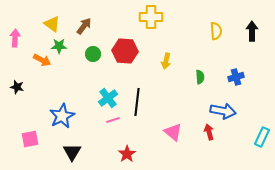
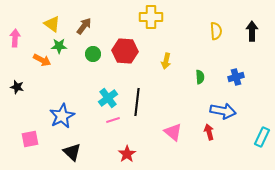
black triangle: rotated 18 degrees counterclockwise
